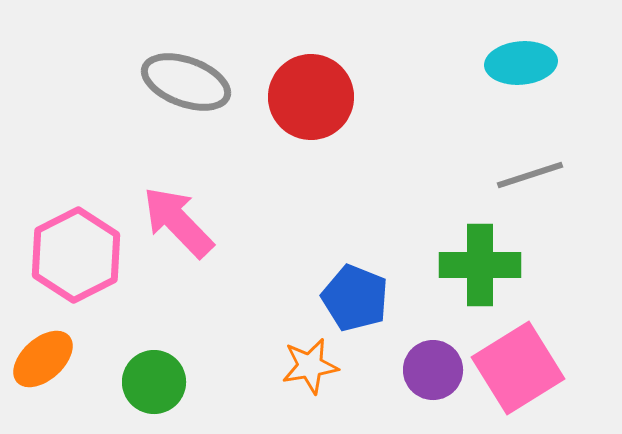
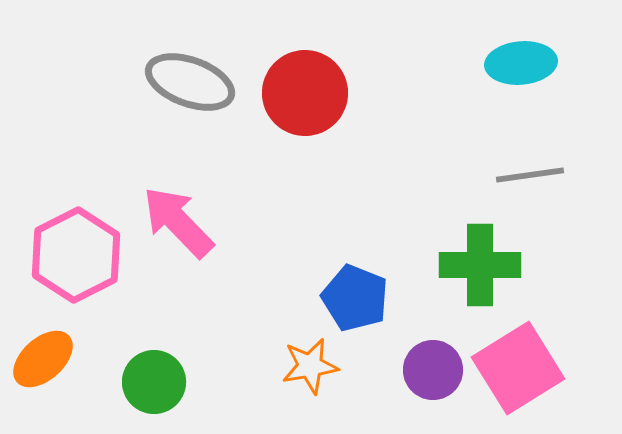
gray ellipse: moved 4 px right
red circle: moved 6 px left, 4 px up
gray line: rotated 10 degrees clockwise
